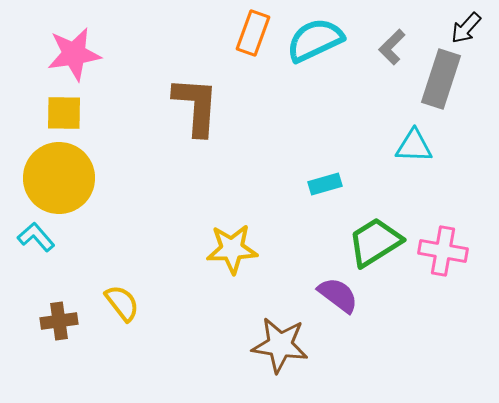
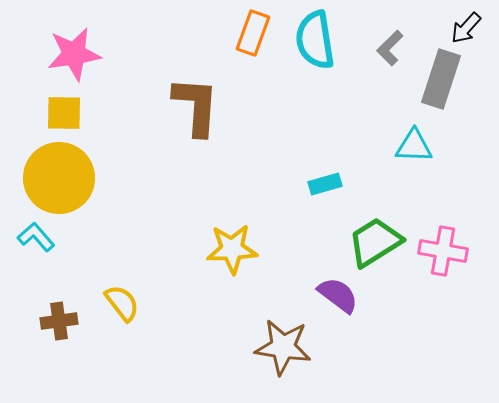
cyan semicircle: rotated 74 degrees counterclockwise
gray L-shape: moved 2 px left, 1 px down
brown star: moved 3 px right, 2 px down
